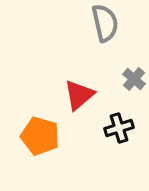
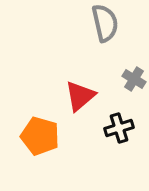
gray cross: rotated 10 degrees counterclockwise
red triangle: moved 1 px right, 1 px down
